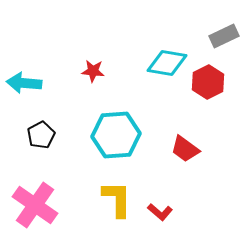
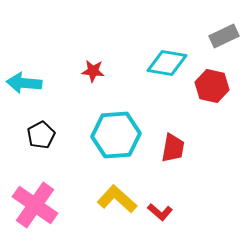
red hexagon: moved 4 px right, 4 px down; rotated 20 degrees counterclockwise
red trapezoid: moved 12 px left, 1 px up; rotated 116 degrees counterclockwise
yellow L-shape: rotated 48 degrees counterclockwise
